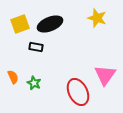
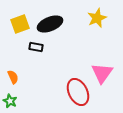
yellow star: rotated 30 degrees clockwise
pink triangle: moved 3 px left, 2 px up
green star: moved 24 px left, 18 px down
